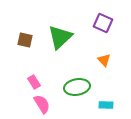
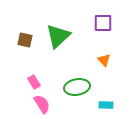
purple square: rotated 24 degrees counterclockwise
green triangle: moved 2 px left, 1 px up
